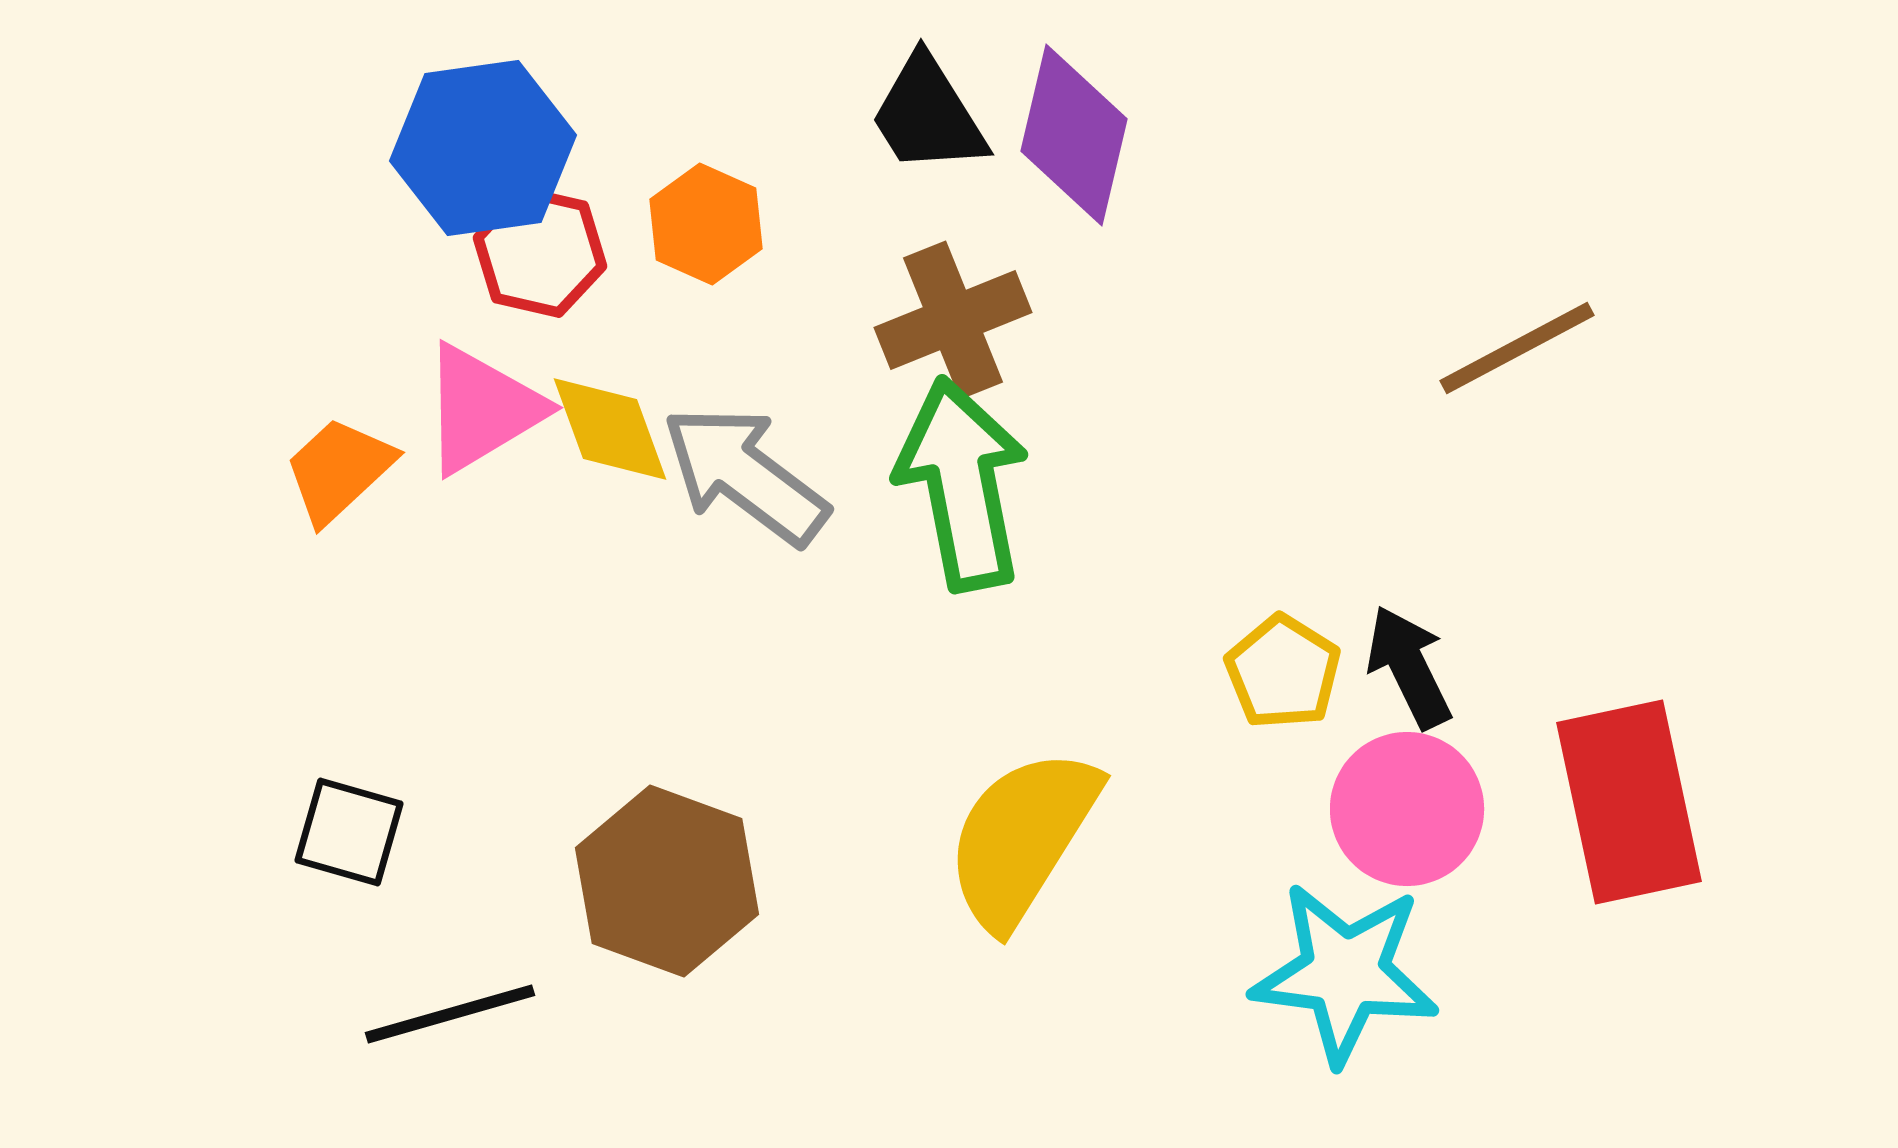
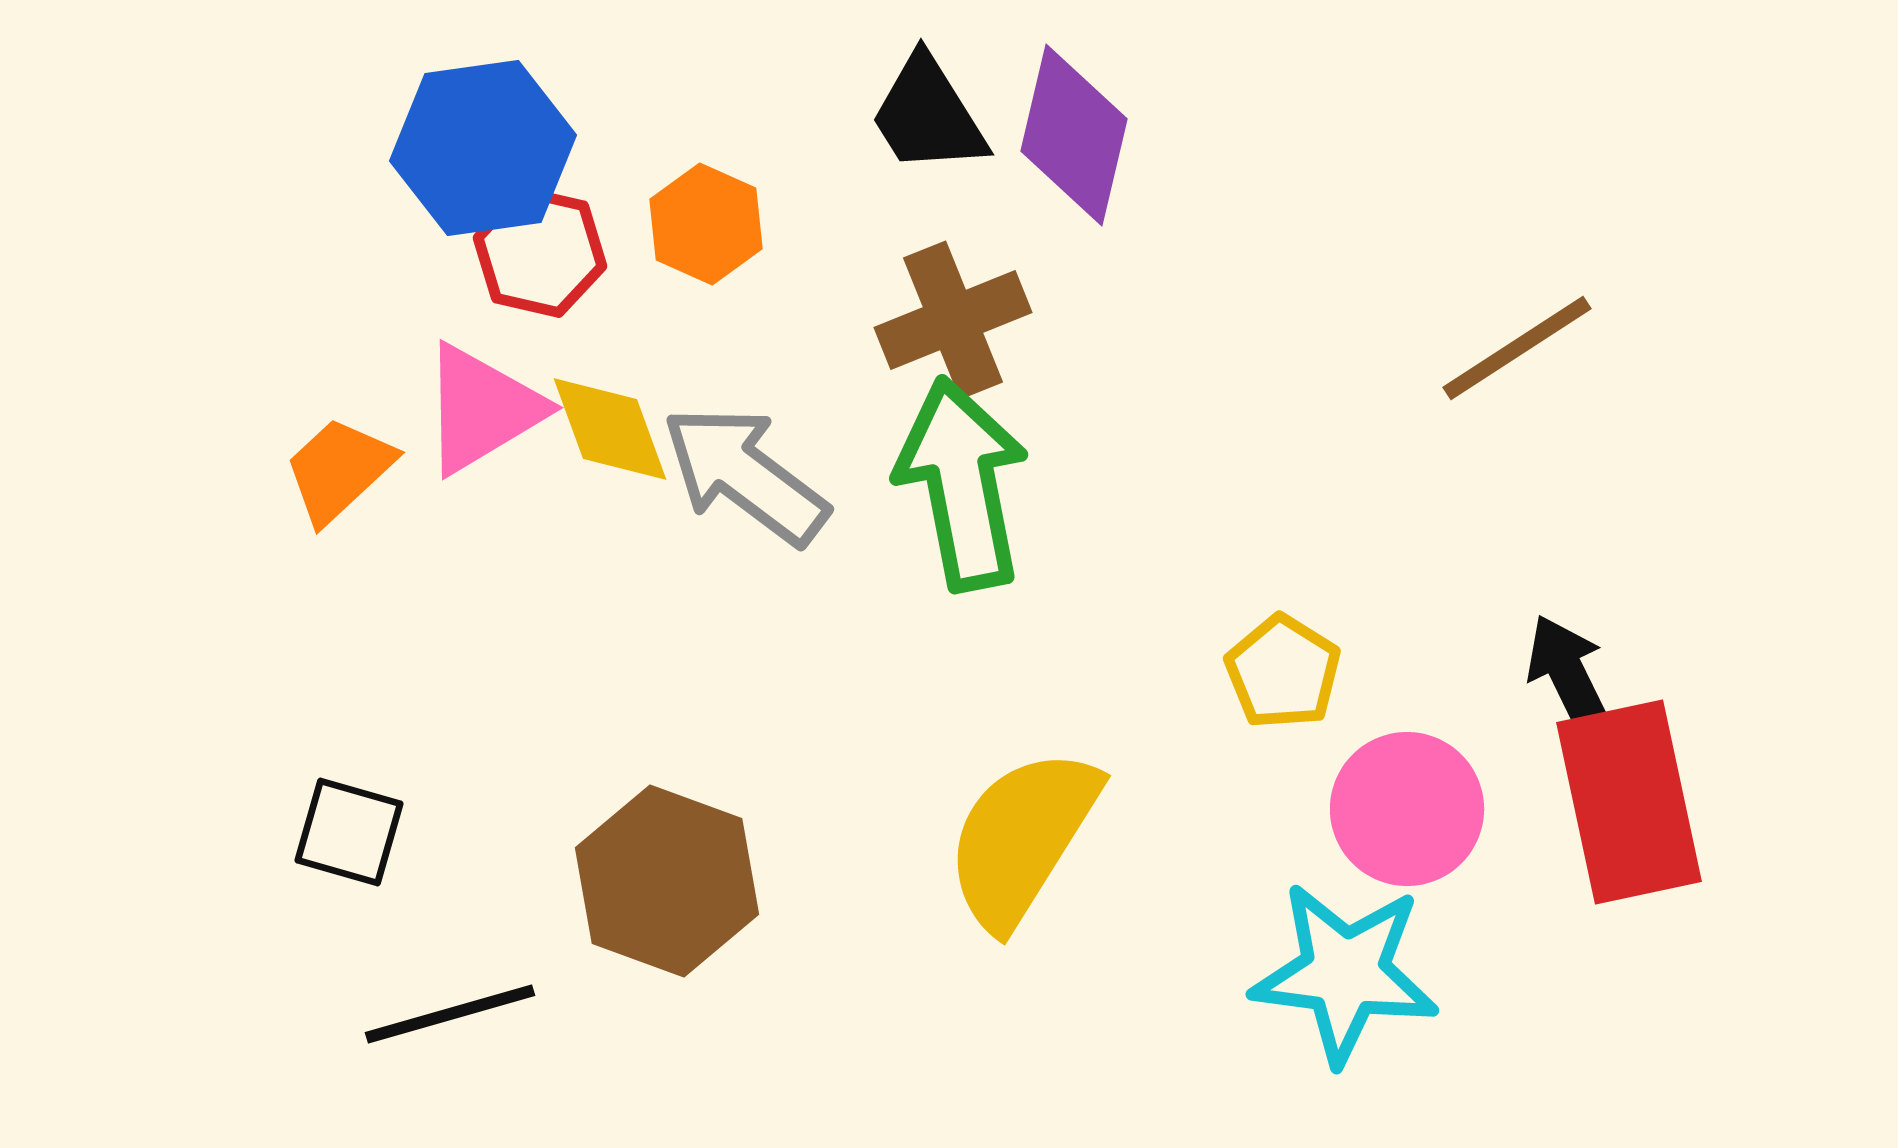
brown line: rotated 5 degrees counterclockwise
black arrow: moved 160 px right, 9 px down
